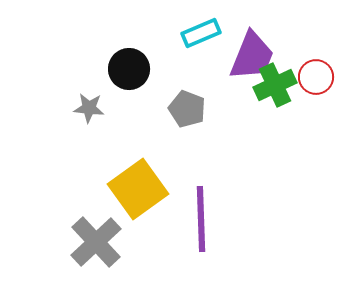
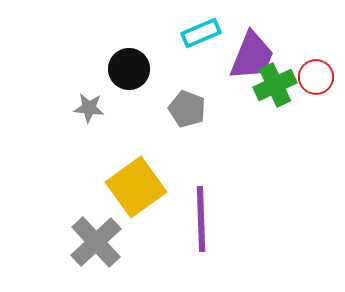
yellow square: moved 2 px left, 2 px up
